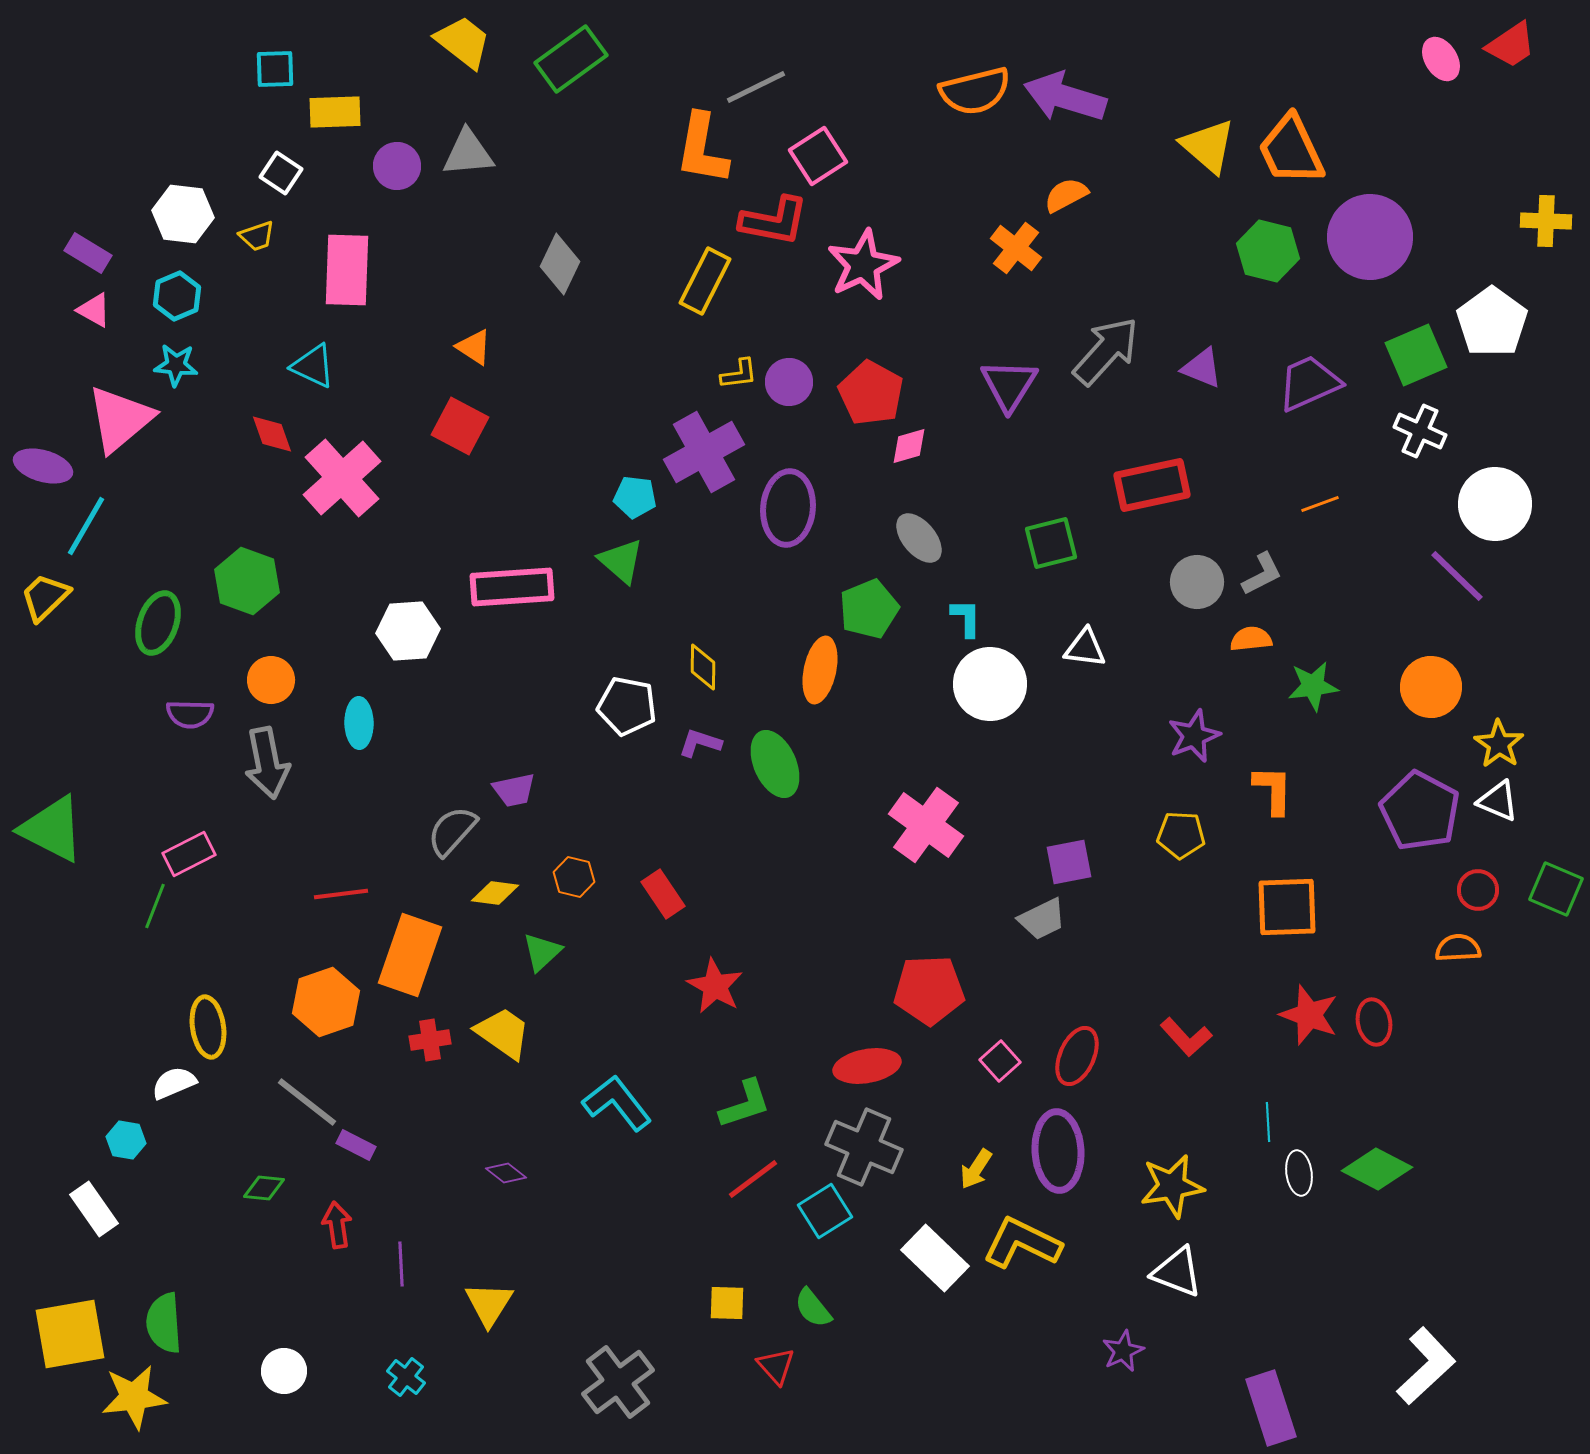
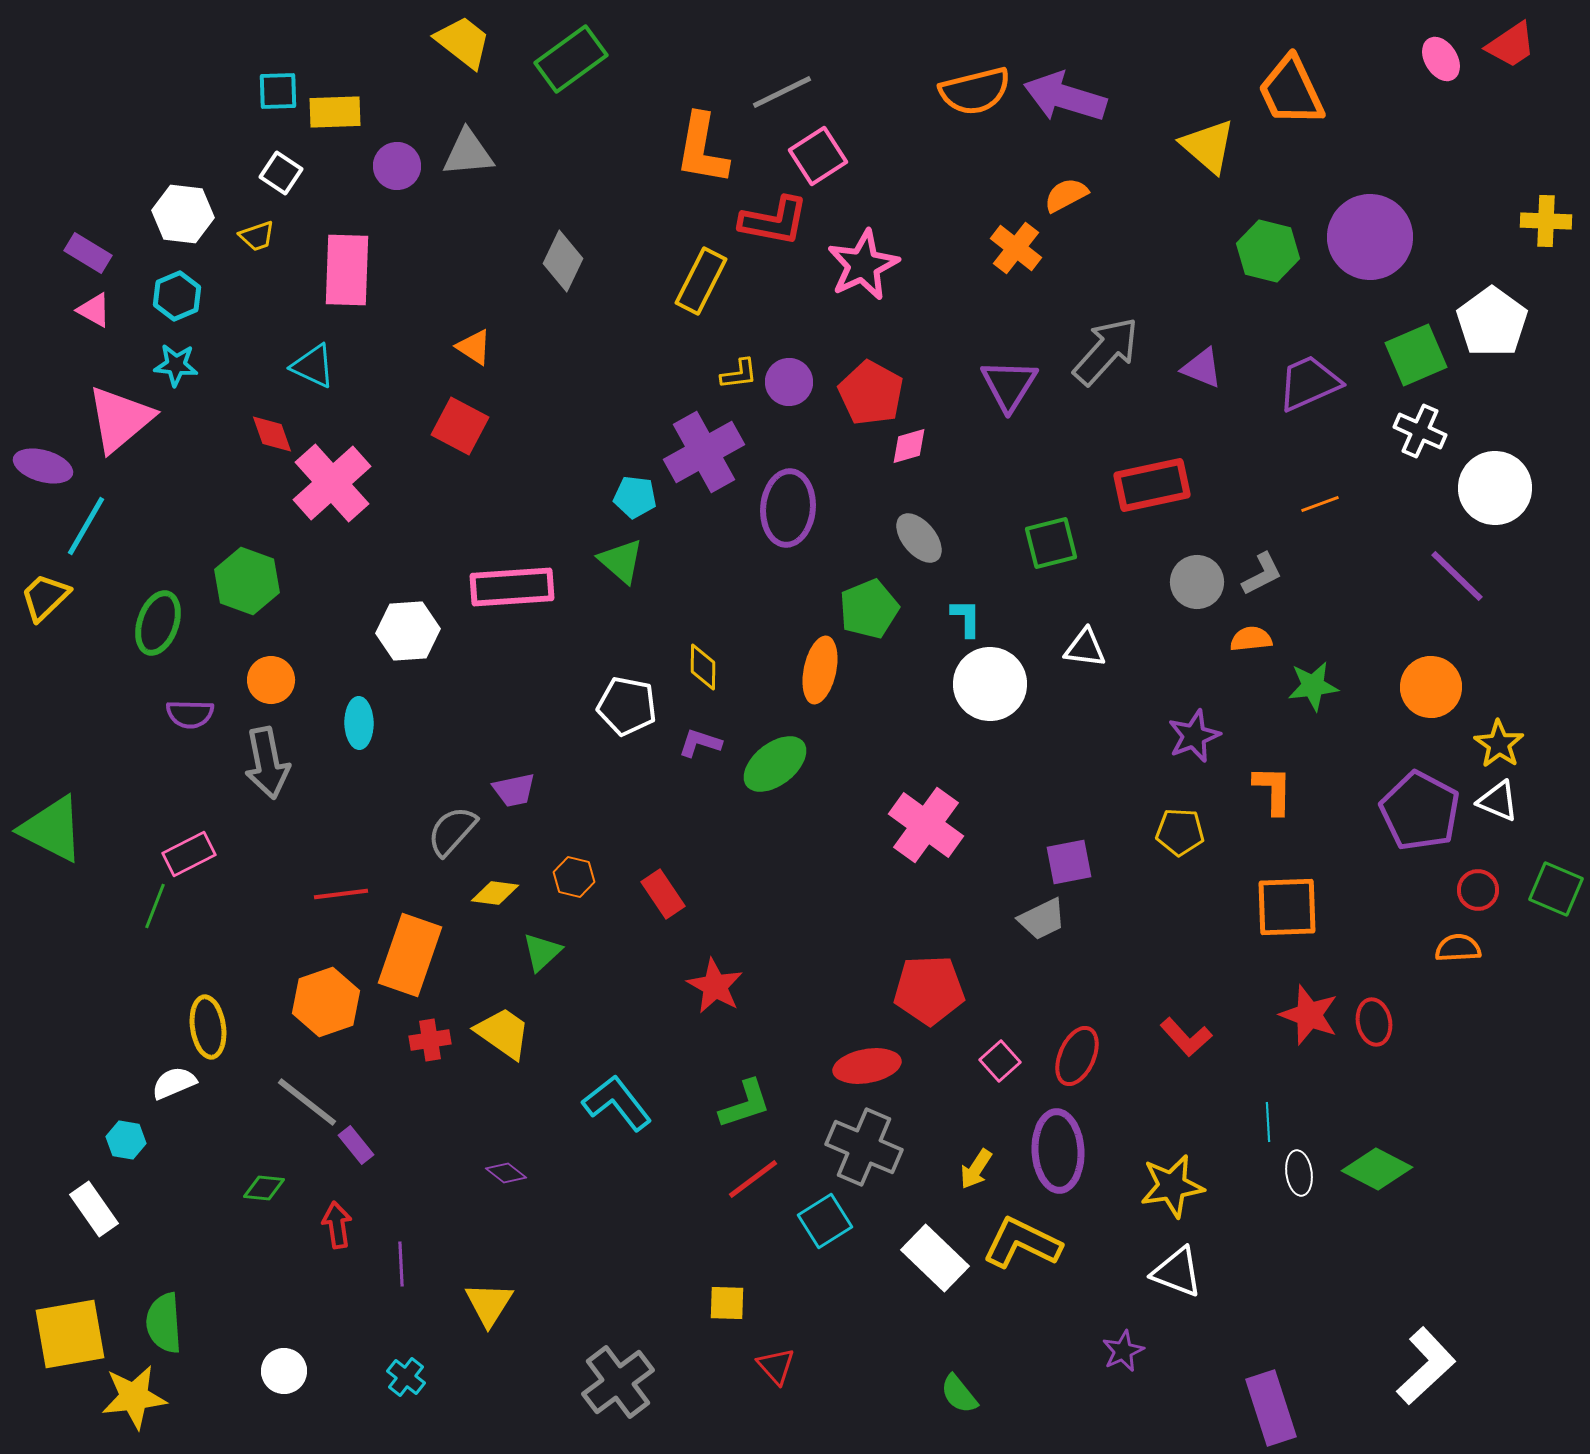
cyan square at (275, 69): moved 3 px right, 22 px down
gray line at (756, 87): moved 26 px right, 5 px down
orange trapezoid at (1291, 150): moved 59 px up
gray diamond at (560, 264): moved 3 px right, 3 px up
yellow rectangle at (705, 281): moved 4 px left
pink cross at (342, 478): moved 10 px left, 5 px down
white circle at (1495, 504): moved 16 px up
green ellipse at (775, 764): rotated 76 degrees clockwise
yellow pentagon at (1181, 835): moved 1 px left, 3 px up
purple rectangle at (356, 1145): rotated 24 degrees clockwise
cyan square at (825, 1211): moved 10 px down
green semicircle at (813, 1308): moved 146 px right, 86 px down
